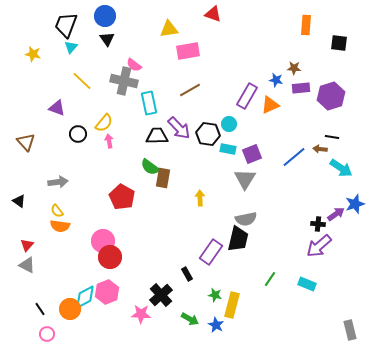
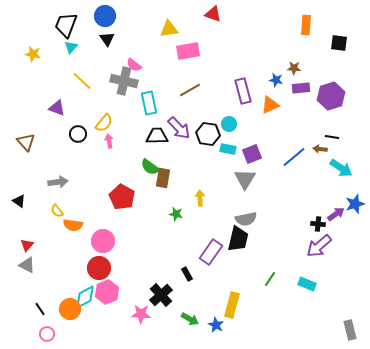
purple rectangle at (247, 96): moved 4 px left, 5 px up; rotated 45 degrees counterclockwise
orange semicircle at (60, 226): moved 13 px right, 1 px up
red circle at (110, 257): moved 11 px left, 11 px down
green star at (215, 295): moved 39 px left, 81 px up
